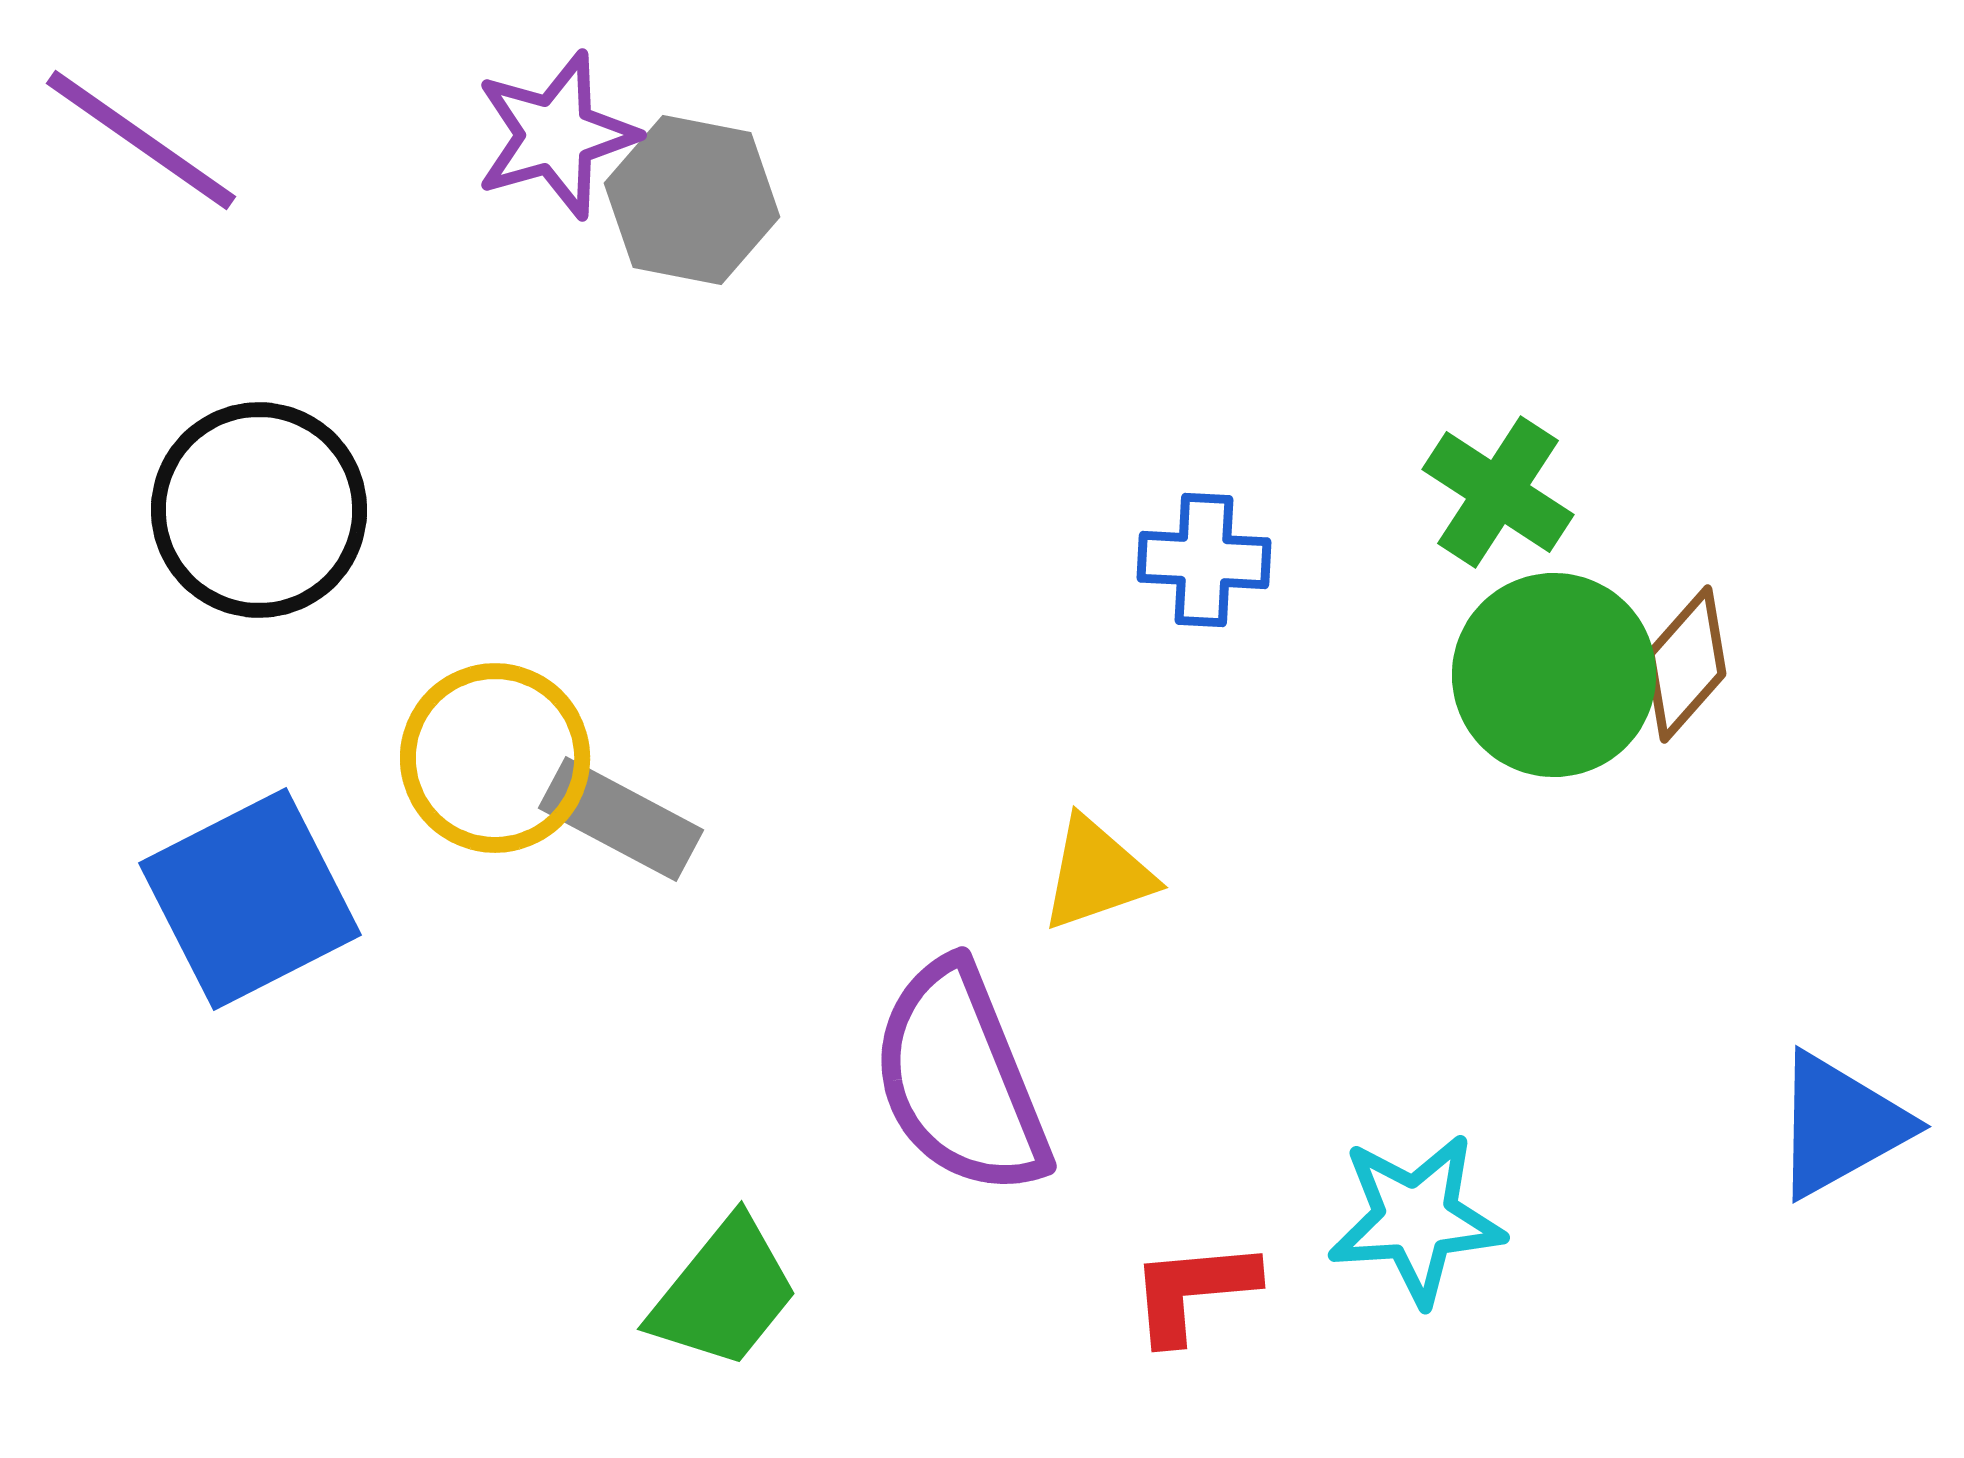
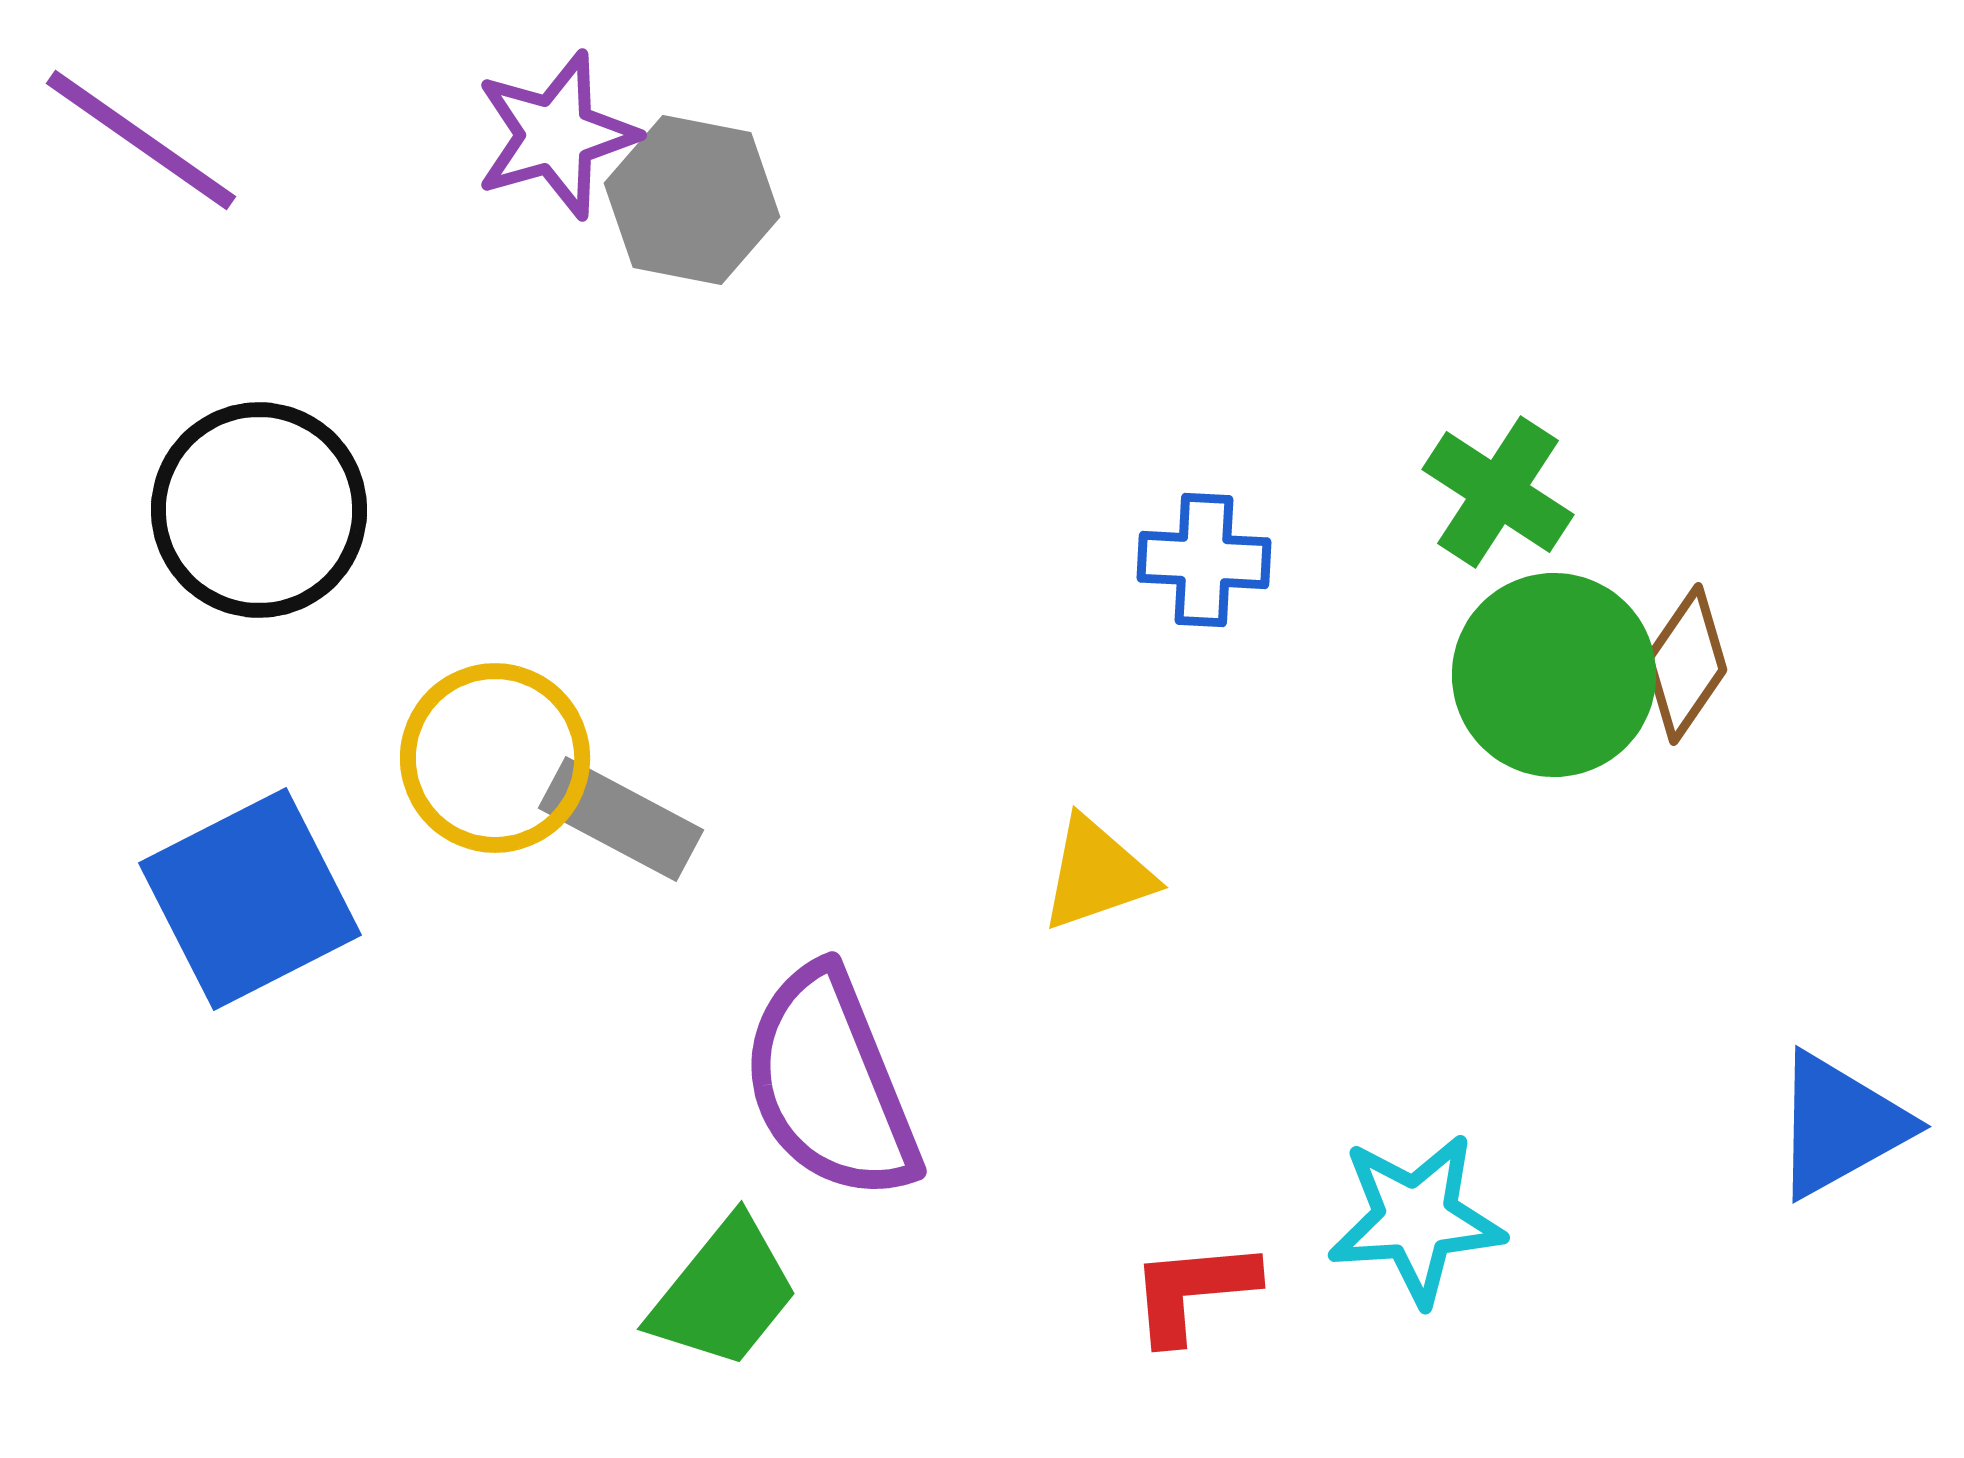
brown diamond: rotated 7 degrees counterclockwise
purple semicircle: moved 130 px left, 5 px down
